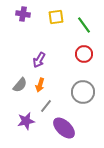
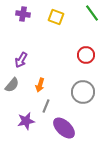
yellow square: rotated 28 degrees clockwise
green line: moved 8 px right, 12 px up
red circle: moved 2 px right, 1 px down
purple arrow: moved 18 px left
gray semicircle: moved 8 px left
gray line: rotated 16 degrees counterclockwise
